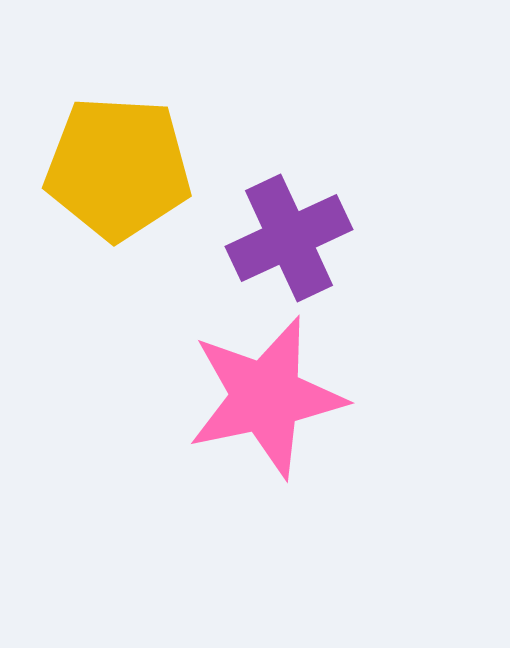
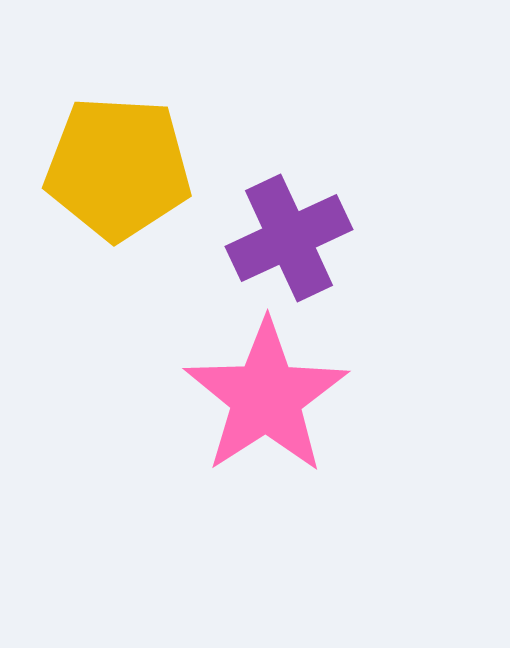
pink star: rotated 21 degrees counterclockwise
